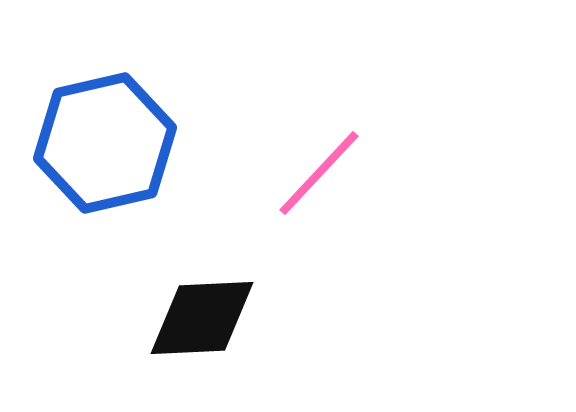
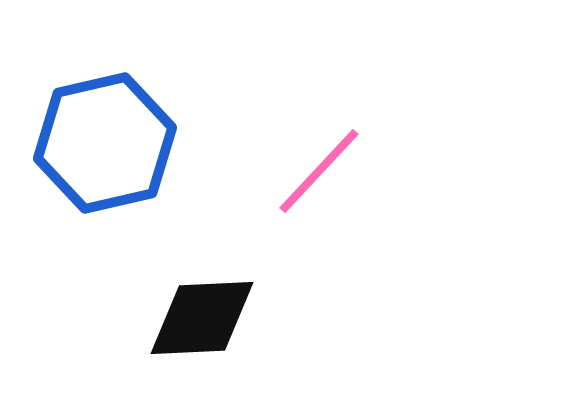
pink line: moved 2 px up
